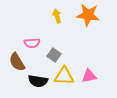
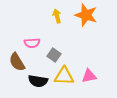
orange star: moved 2 px left; rotated 10 degrees clockwise
